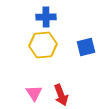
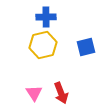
yellow hexagon: rotated 8 degrees counterclockwise
red arrow: moved 2 px up
